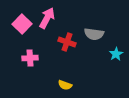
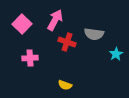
pink arrow: moved 8 px right, 2 px down
